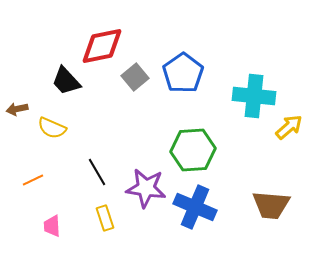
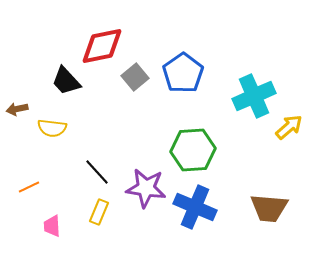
cyan cross: rotated 30 degrees counterclockwise
yellow semicircle: rotated 16 degrees counterclockwise
black line: rotated 12 degrees counterclockwise
orange line: moved 4 px left, 7 px down
brown trapezoid: moved 2 px left, 3 px down
yellow rectangle: moved 6 px left, 6 px up; rotated 40 degrees clockwise
